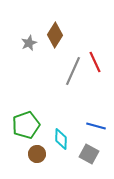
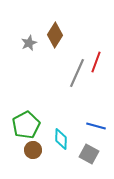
red line: moved 1 px right; rotated 45 degrees clockwise
gray line: moved 4 px right, 2 px down
green pentagon: rotated 8 degrees counterclockwise
brown circle: moved 4 px left, 4 px up
